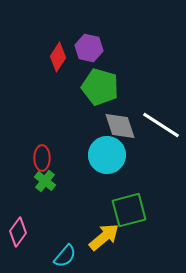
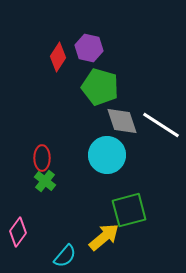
gray diamond: moved 2 px right, 5 px up
